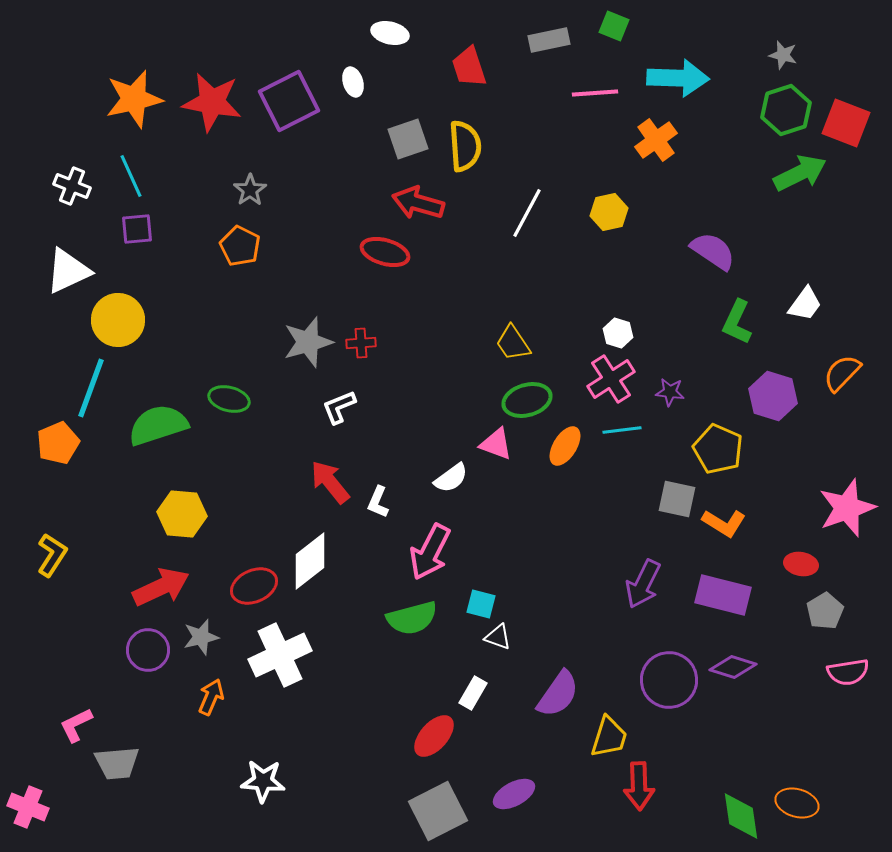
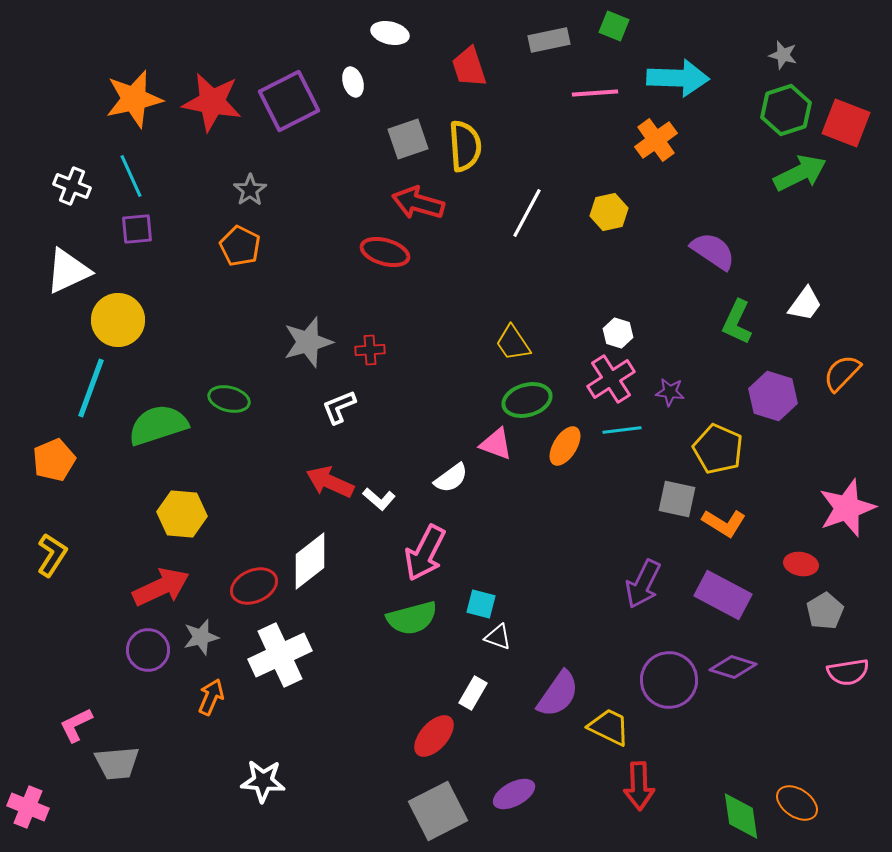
red cross at (361, 343): moved 9 px right, 7 px down
orange pentagon at (58, 443): moved 4 px left, 17 px down
red arrow at (330, 482): rotated 27 degrees counterclockwise
white L-shape at (378, 502): moved 1 px right, 3 px up; rotated 72 degrees counterclockwise
pink arrow at (430, 552): moved 5 px left, 1 px down
purple rectangle at (723, 595): rotated 14 degrees clockwise
yellow trapezoid at (609, 737): moved 10 px up; rotated 81 degrees counterclockwise
orange ellipse at (797, 803): rotated 18 degrees clockwise
